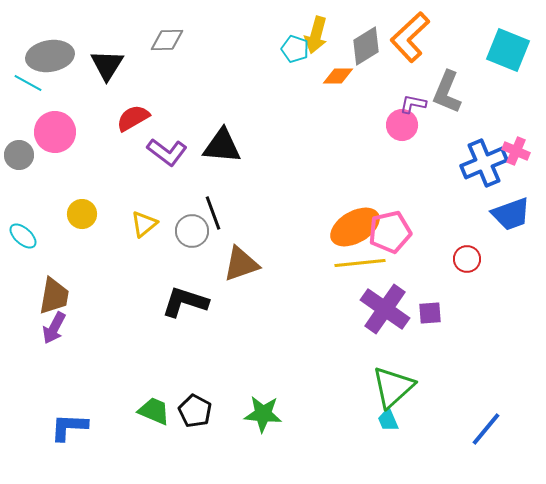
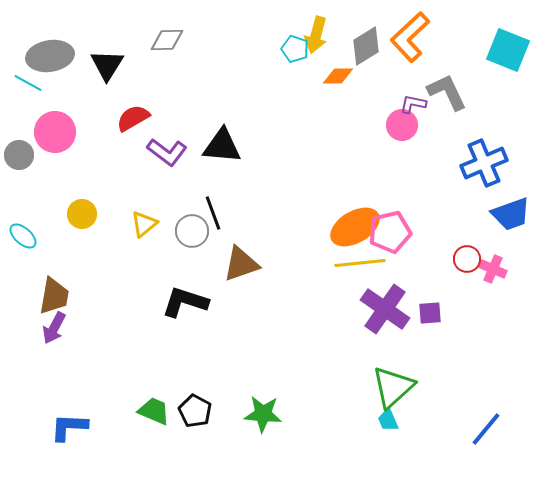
gray L-shape at (447, 92): rotated 132 degrees clockwise
pink cross at (516, 151): moved 23 px left, 118 px down
